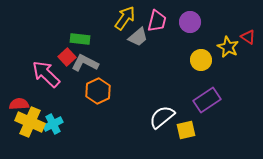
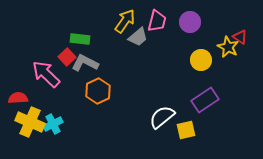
yellow arrow: moved 3 px down
red triangle: moved 8 px left
purple rectangle: moved 2 px left
red semicircle: moved 1 px left, 6 px up
